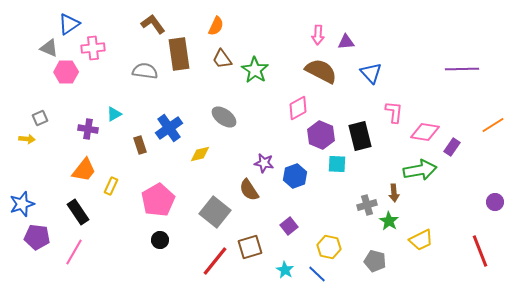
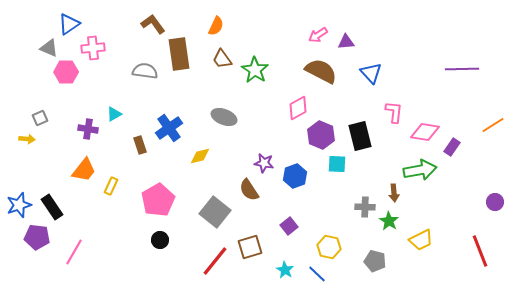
pink arrow at (318, 35): rotated 54 degrees clockwise
gray ellipse at (224, 117): rotated 15 degrees counterclockwise
yellow diamond at (200, 154): moved 2 px down
blue star at (22, 204): moved 3 px left, 1 px down
gray cross at (367, 205): moved 2 px left, 2 px down; rotated 18 degrees clockwise
black rectangle at (78, 212): moved 26 px left, 5 px up
